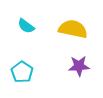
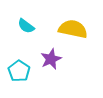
purple star: moved 28 px left, 7 px up; rotated 20 degrees counterclockwise
cyan pentagon: moved 3 px left, 1 px up
